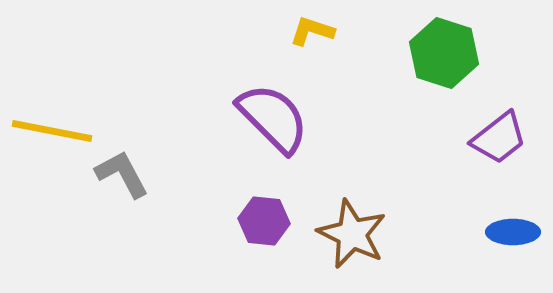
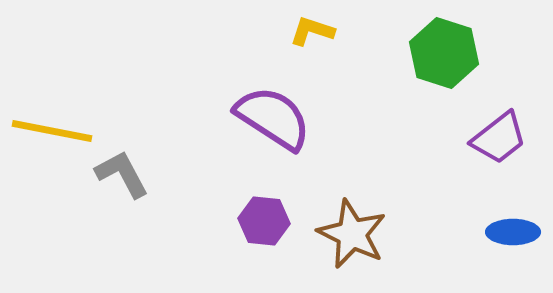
purple semicircle: rotated 12 degrees counterclockwise
